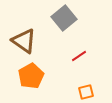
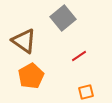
gray square: moved 1 px left
